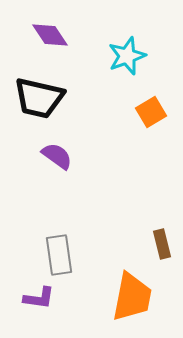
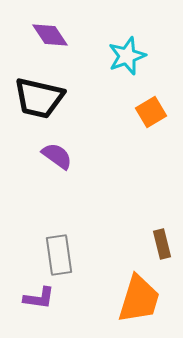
orange trapezoid: moved 7 px right, 2 px down; rotated 6 degrees clockwise
